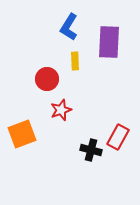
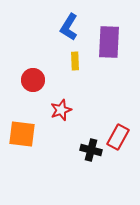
red circle: moved 14 px left, 1 px down
orange square: rotated 28 degrees clockwise
